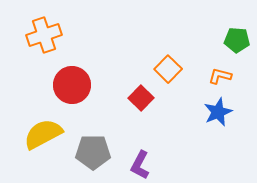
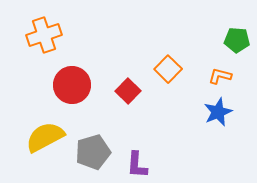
red square: moved 13 px left, 7 px up
yellow semicircle: moved 2 px right, 3 px down
gray pentagon: rotated 16 degrees counterclockwise
purple L-shape: moved 3 px left; rotated 24 degrees counterclockwise
